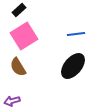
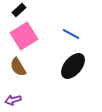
blue line: moved 5 px left; rotated 36 degrees clockwise
purple arrow: moved 1 px right, 1 px up
